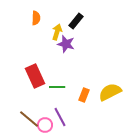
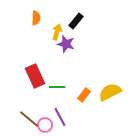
orange rectangle: rotated 16 degrees clockwise
